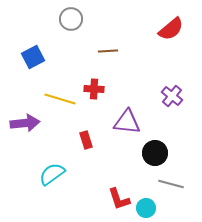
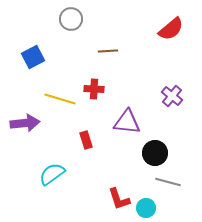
gray line: moved 3 px left, 2 px up
